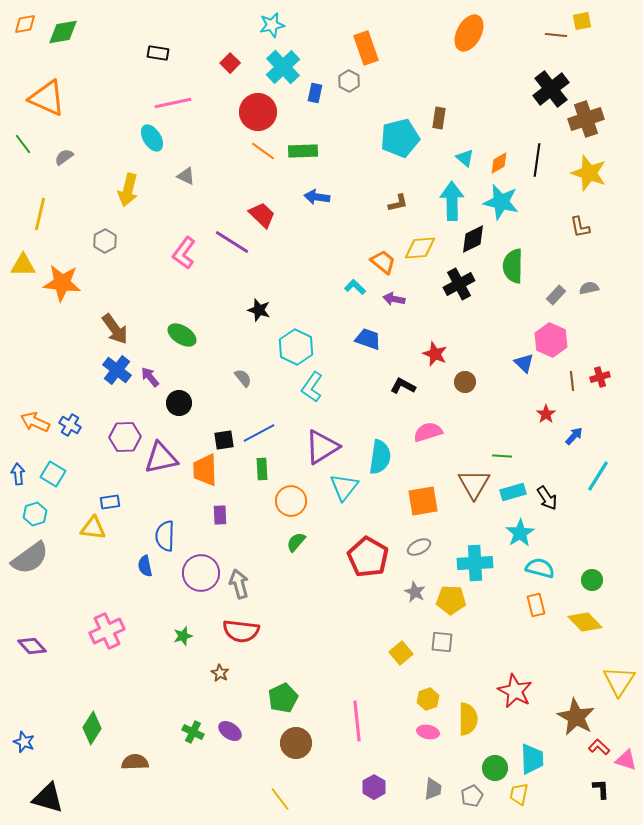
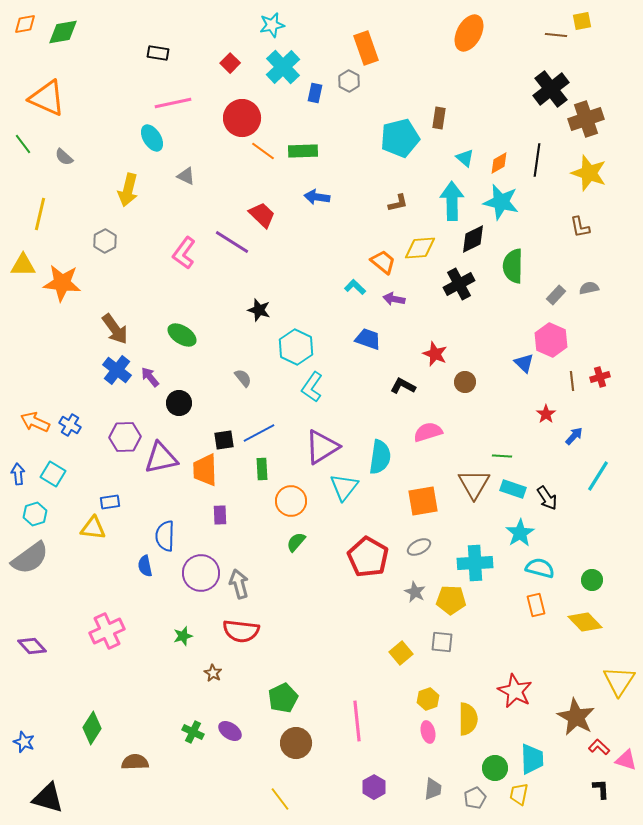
red circle at (258, 112): moved 16 px left, 6 px down
gray semicircle at (64, 157): rotated 102 degrees counterclockwise
cyan rectangle at (513, 492): moved 3 px up; rotated 35 degrees clockwise
brown star at (220, 673): moved 7 px left
pink ellipse at (428, 732): rotated 65 degrees clockwise
gray pentagon at (472, 796): moved 3 px right, 2 px down
